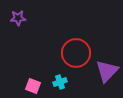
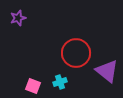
purple star: rotated 14 degrees counterclockwise
purple triangle: rotated 35 degrees counterclockwise
